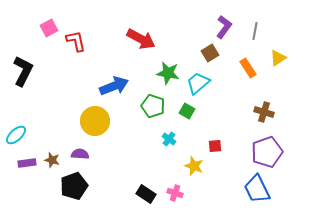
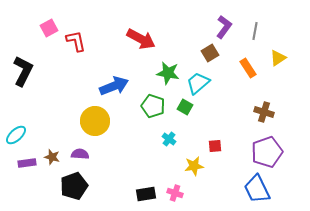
green square: moved 2 px left, 4 px up
brown star: moved 3 px up
yellow star: rotated 30 degrees counterclockwise
black rectangle: rotated 42 degrees counterclockwise
